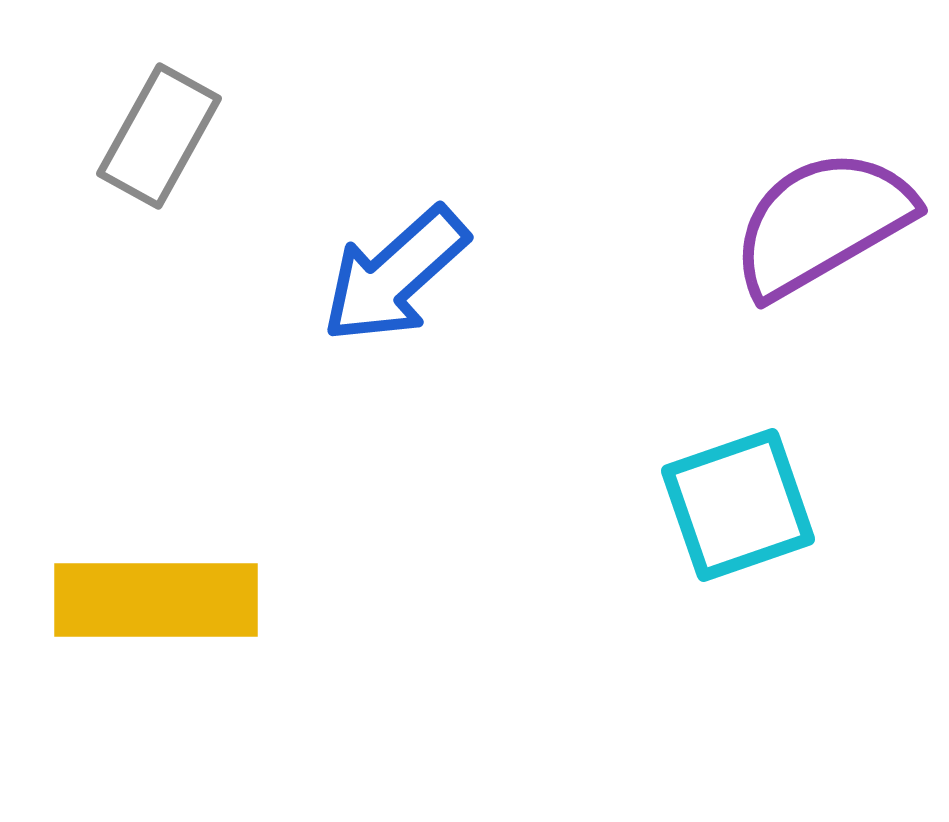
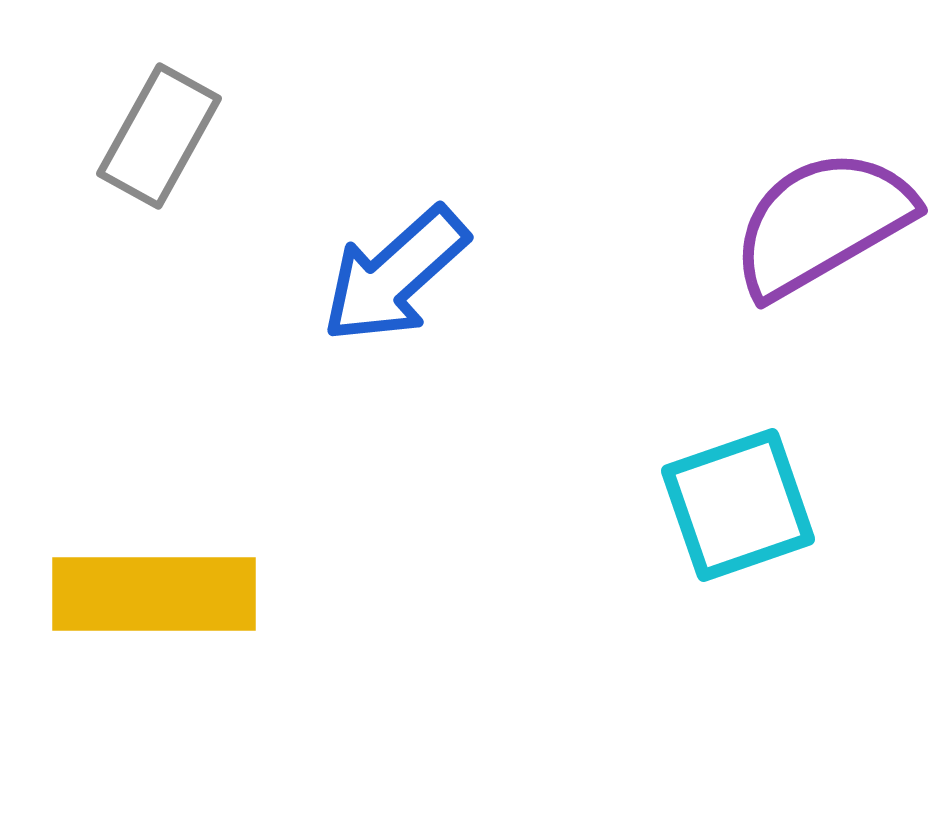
yellow rectangle: moved 2 px left, 6 px up
